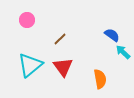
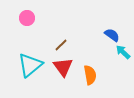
pink circle: moved 2 px up
brown line: moved 1 px right, 6 px down
orange semicircle: moved 10 px left, 4 px up
